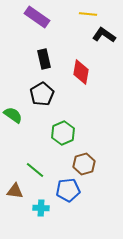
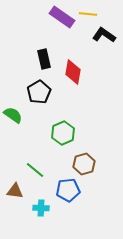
purple rectangle: moved 25 px right
red diamond: moved 8 px left
black pentagon: moved 3 px left, 2 px up
